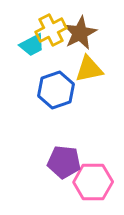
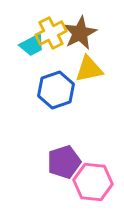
yellow cross: moved 3 px down
purple pentagon: rotated 24 degrees counterclockwise
pink hexagon: rotated 6 degrees clockwise
